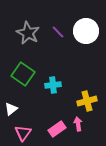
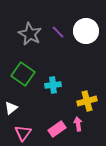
gray star: moved 2 px right, 1 px down
white triangle: moved 1 px up
